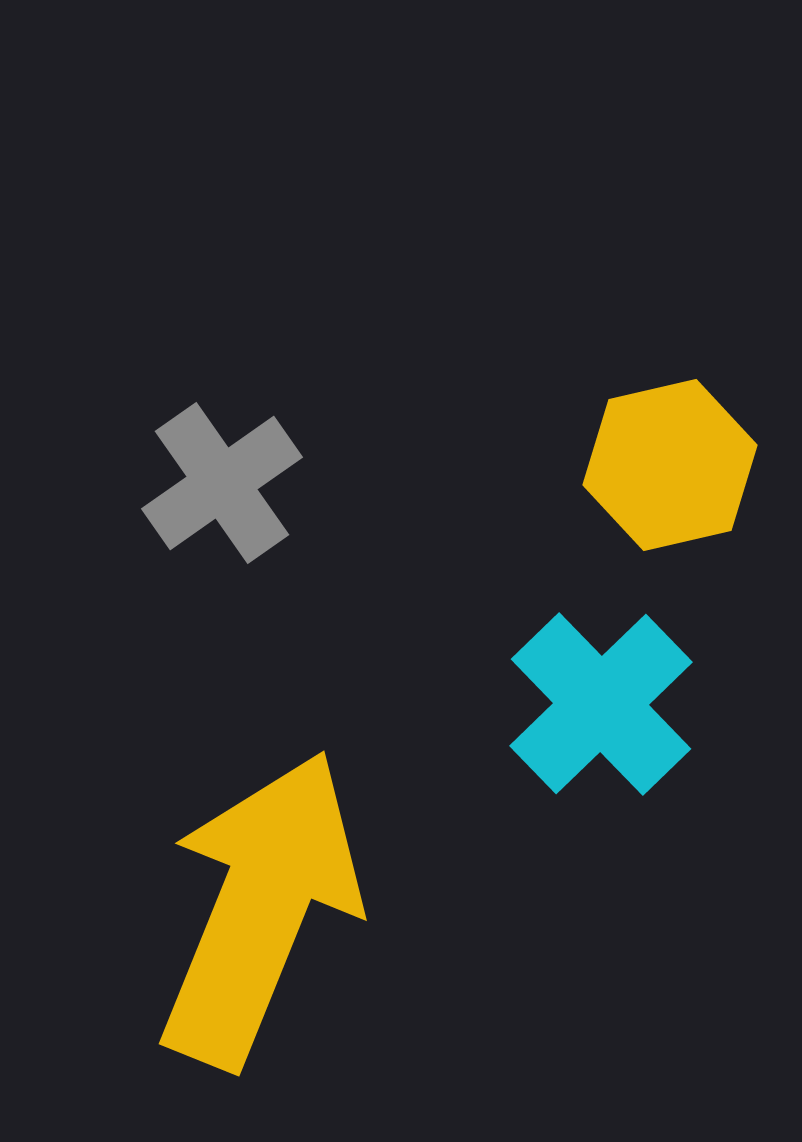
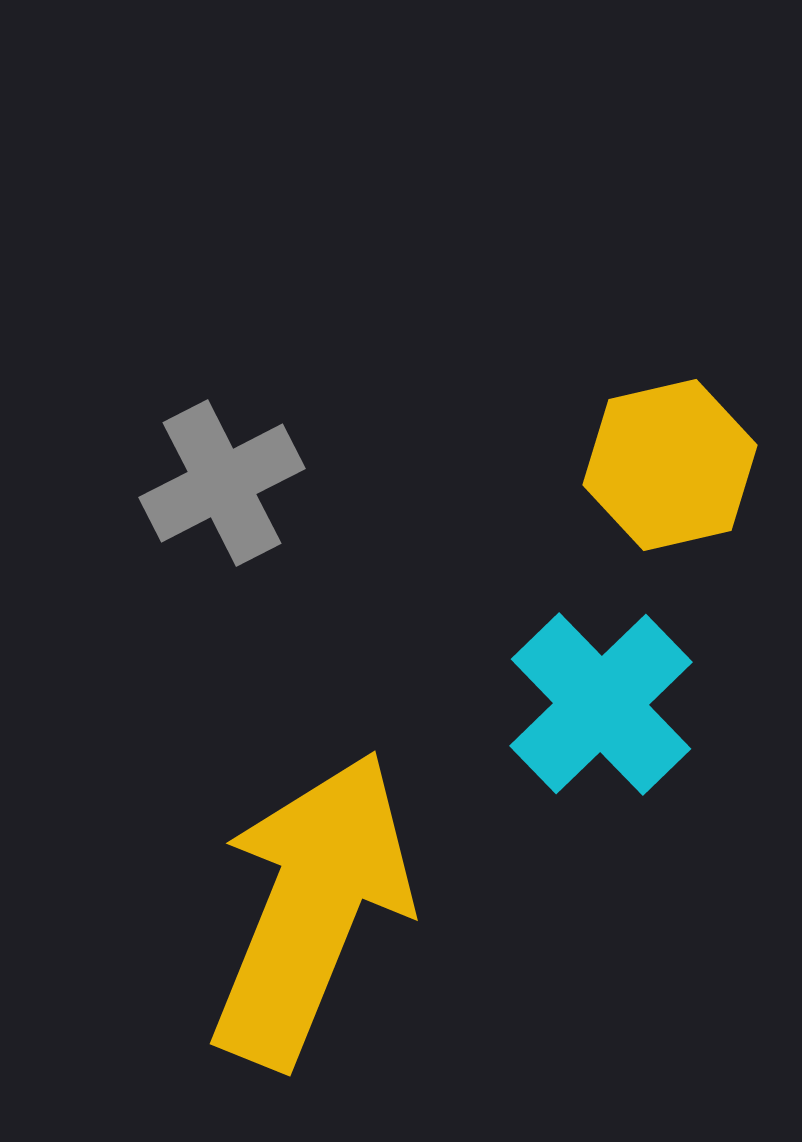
gray cross: rotated 8 degrees clockwise
yellow arrow: moved 51 px right
